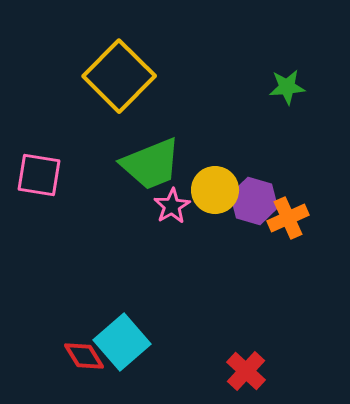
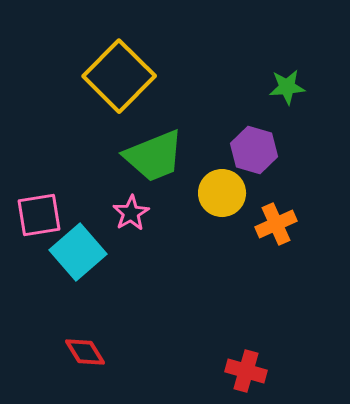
green trapezoid: moved 3 px right, 8 px up
pink square: moved 40 px down; rotated 18 degrees counterclockwise
yellow circle: moved 7 px right, 3 px down
purple hexagon: moved 51 px up
pink star: moved 41 px left, 7 px down
orange cross: moved 12 px left, 6 px down
cyan square: moved 44 px left, 90 px up
red diamond: moved 1 px right, 4 px up
red cross: rotated 27 degrees counterclockwise
